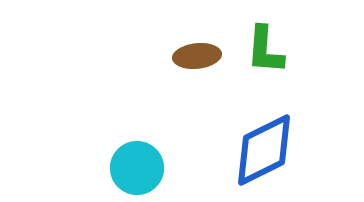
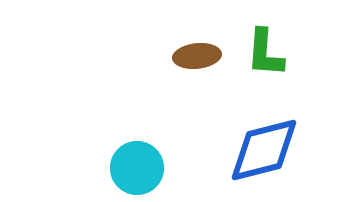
green L-shape: moved 3 px down
blue diamond: rotated 12 degrees clockwise
